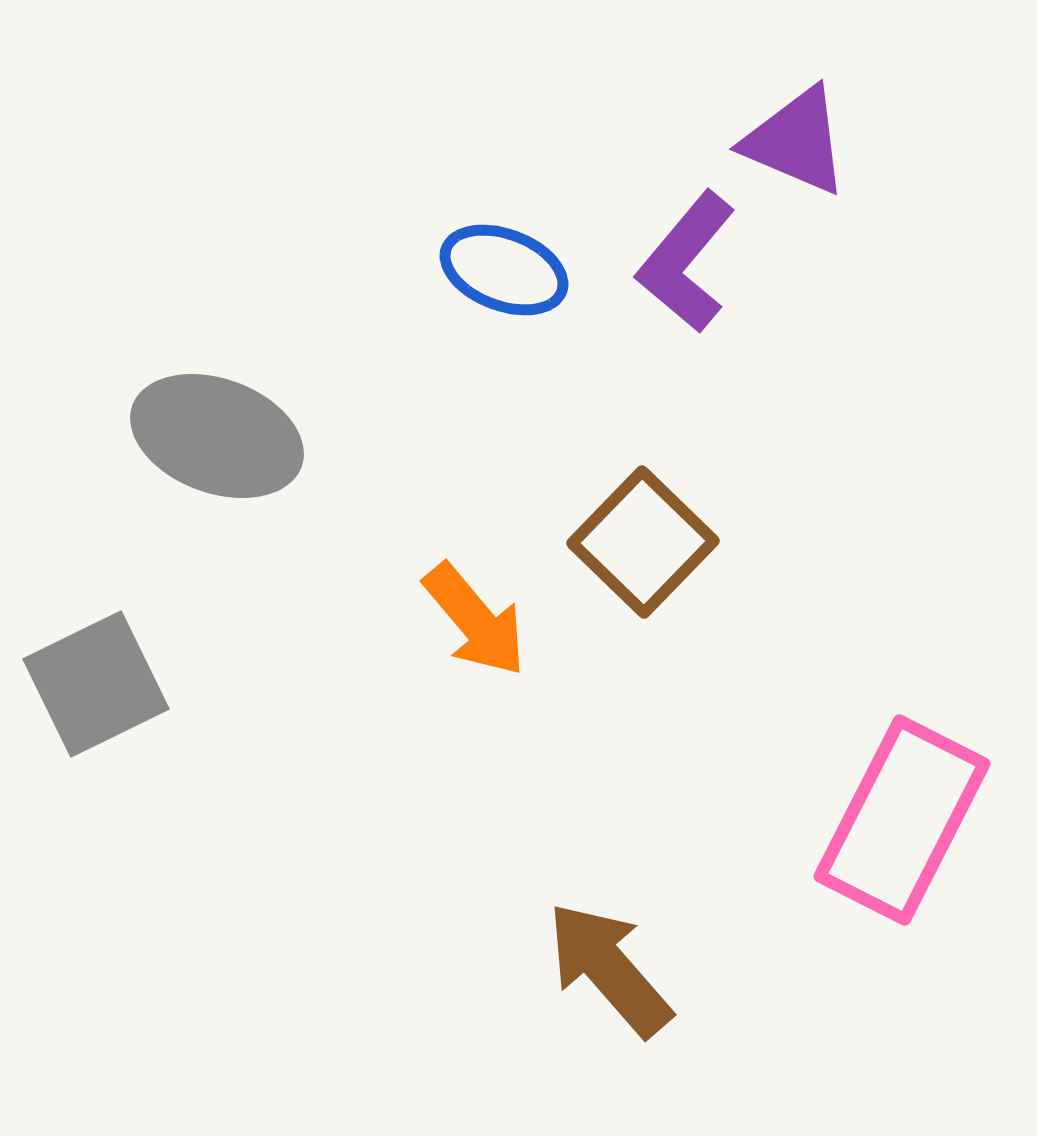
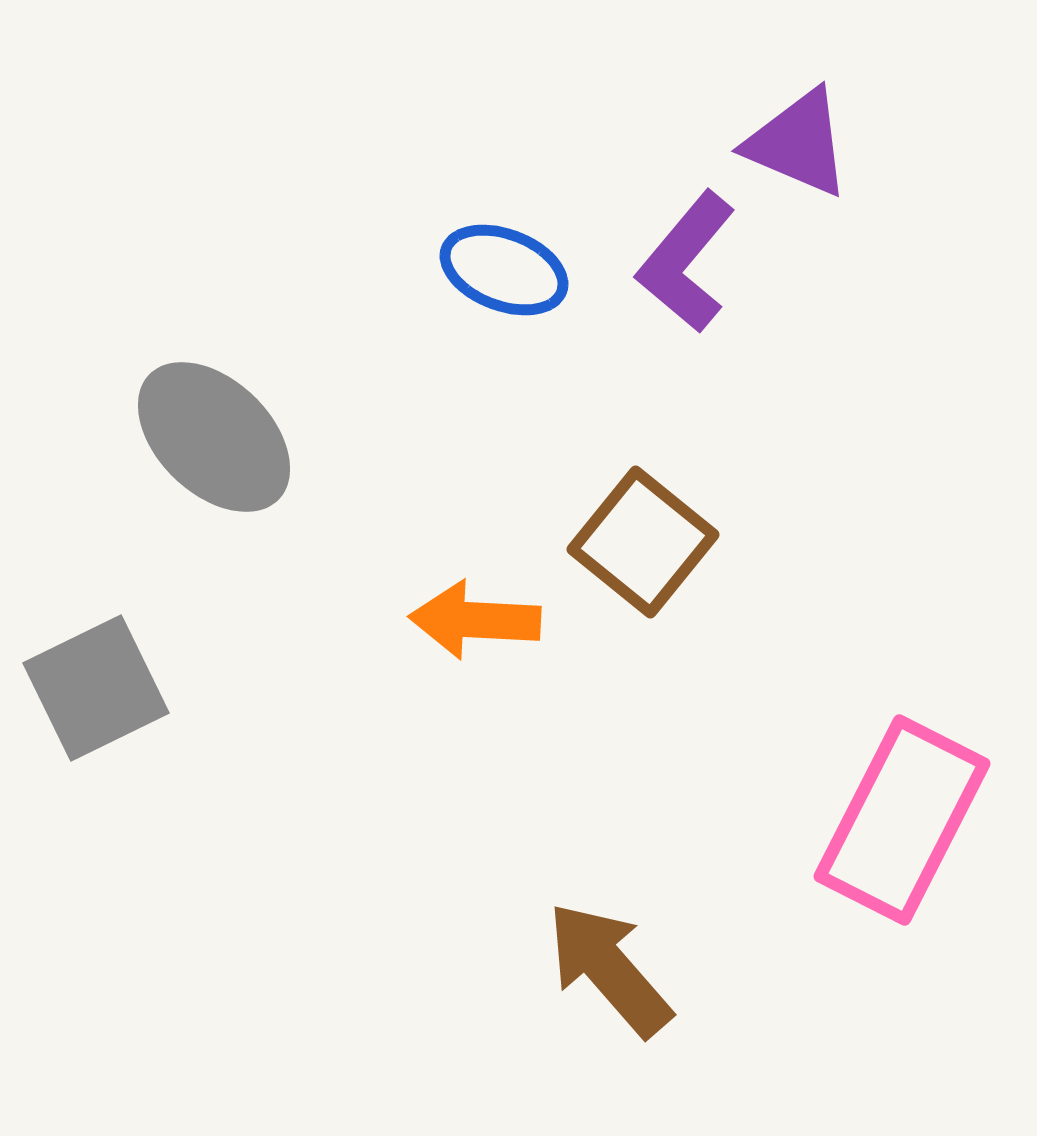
purple triangle: moved 2 px right, 2 px down
gray ellipse: moved 3 px left, 1 px down; rotated 24 degrees clockwise
brown square: rotated 5 degrees counterclockwise
orange arrow: rotated 133 degrees clockwise
gray square: moved 4 px down
